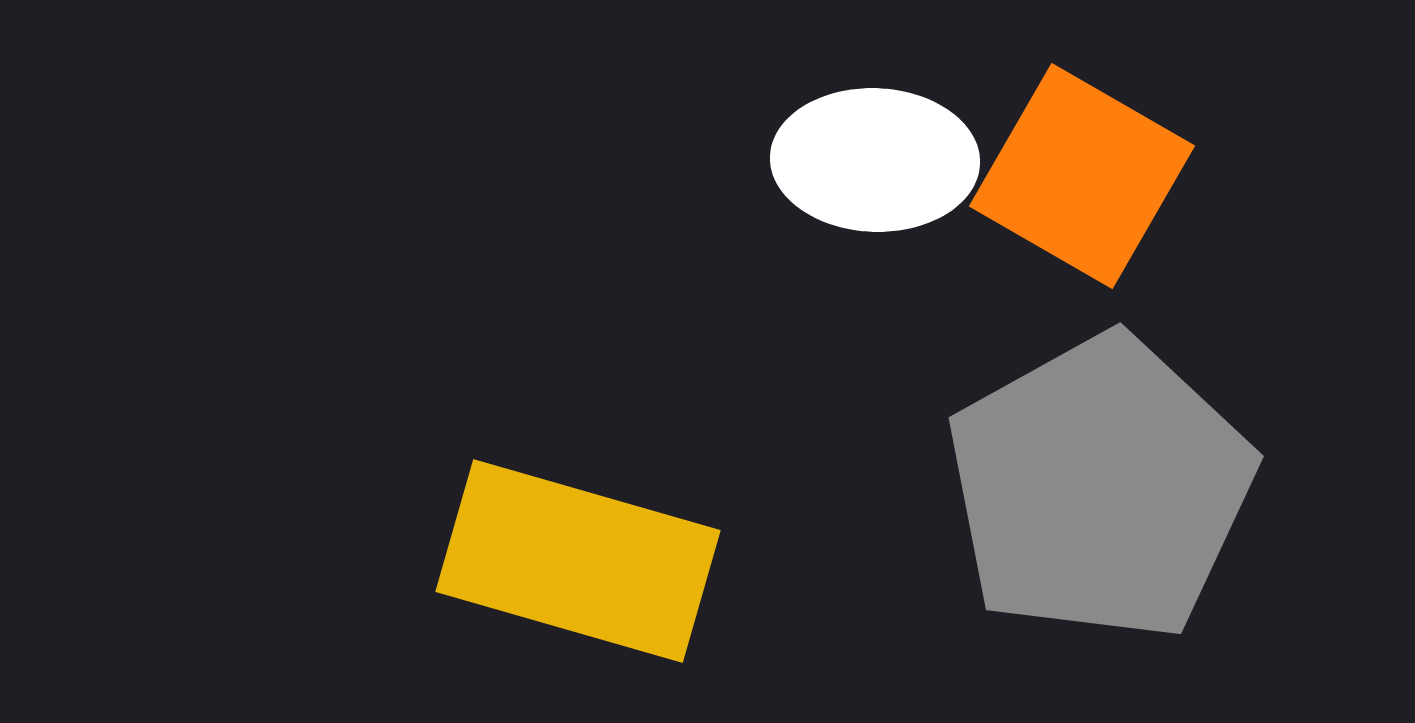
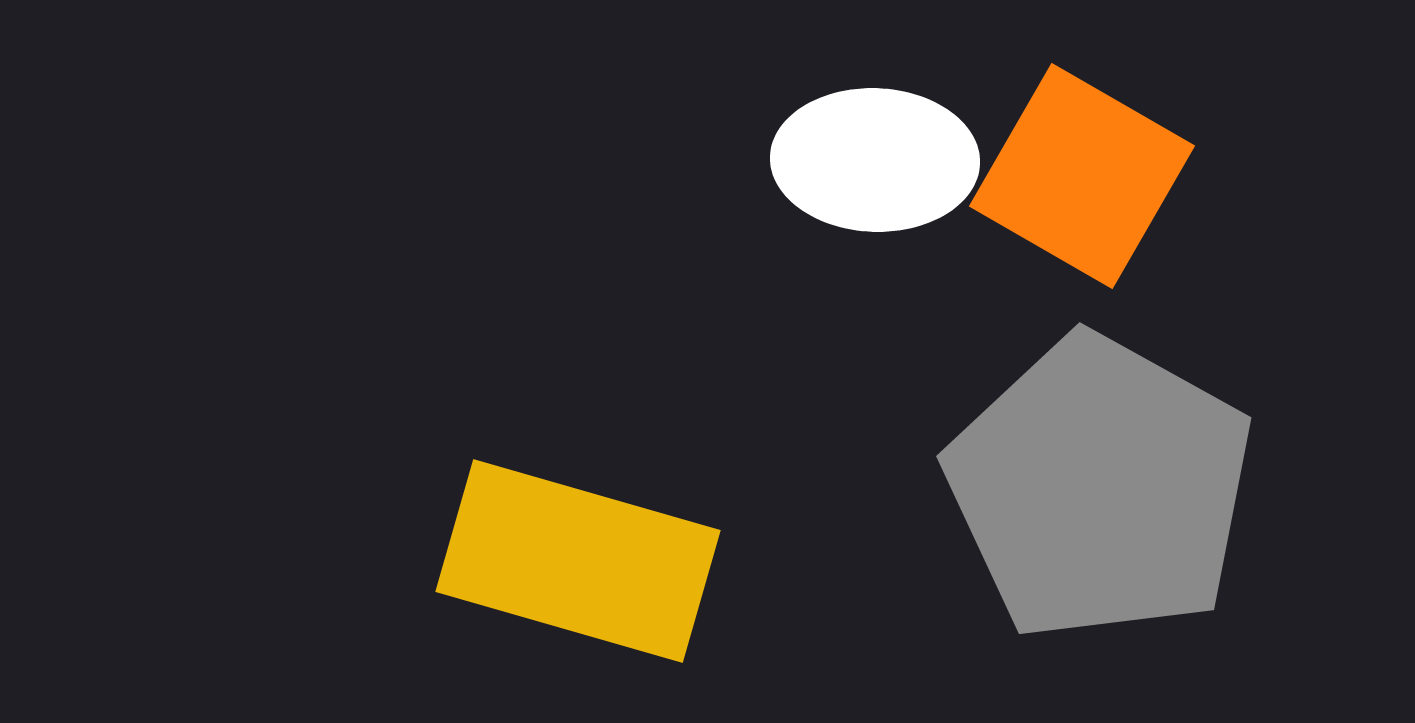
gray pentagon: rotated 14 degrees counterclockwise
